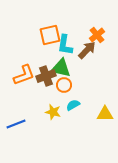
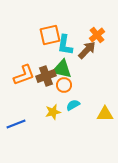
green triangle: moved 1 px right, 1 px down
yellow star: rotated 28 degrees counterclockwise
